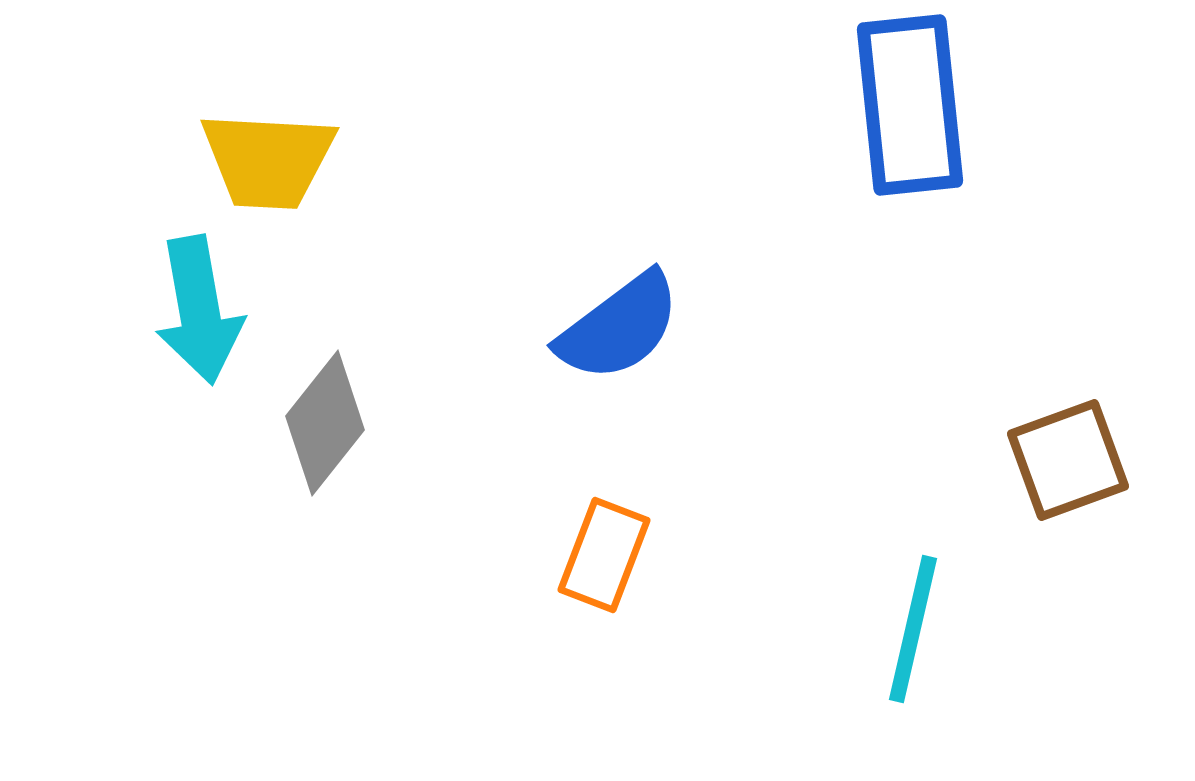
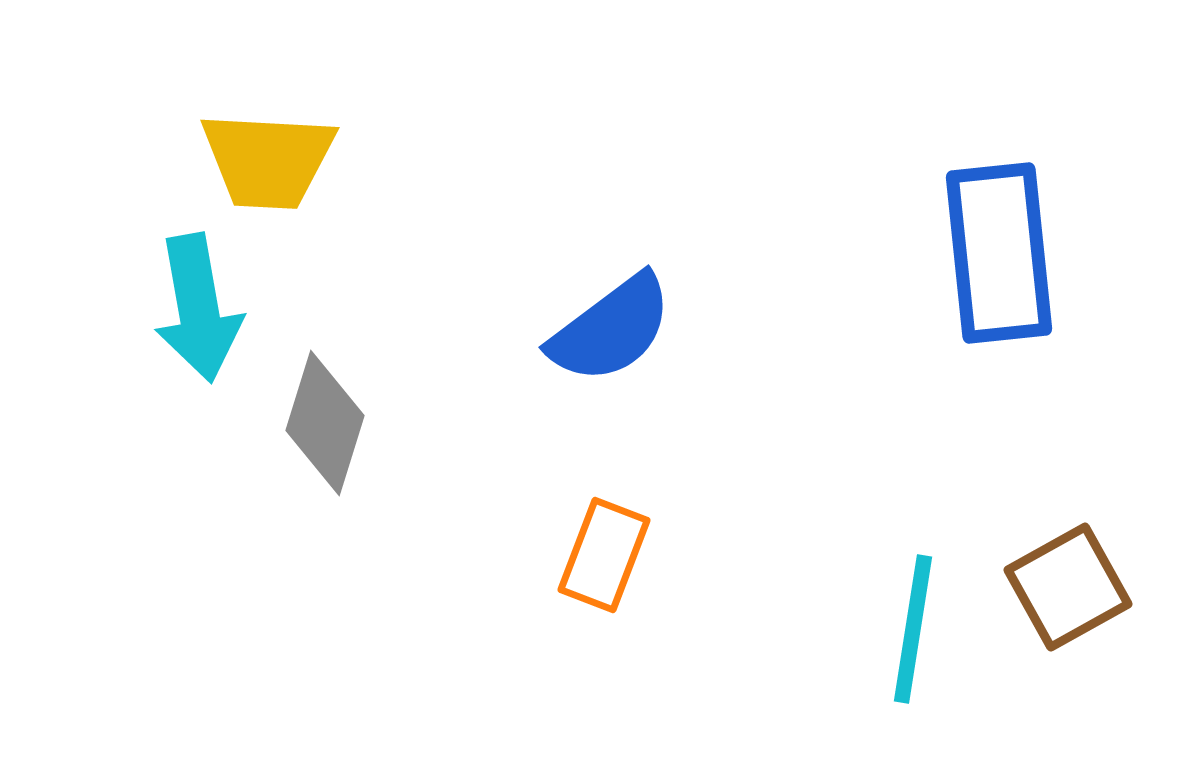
blue rectangle: moved 89 px right, 148 px down
cyan arrow: moved 1 px left, 2 px up
blue semicircle: moved 8 px left, 2 px down
gray diamond: rotated 21 degrees counterclockwise
brown square: moved 127 px down; rotated 9 degrees counterclockwise
cyan line: rotated 4 degrees counterclockwise
